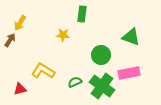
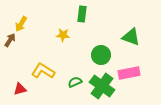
yellow arrow: moved 1 px right, 1 px down
